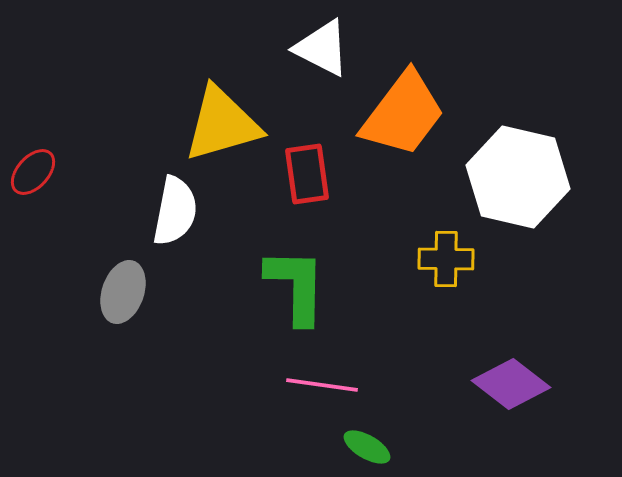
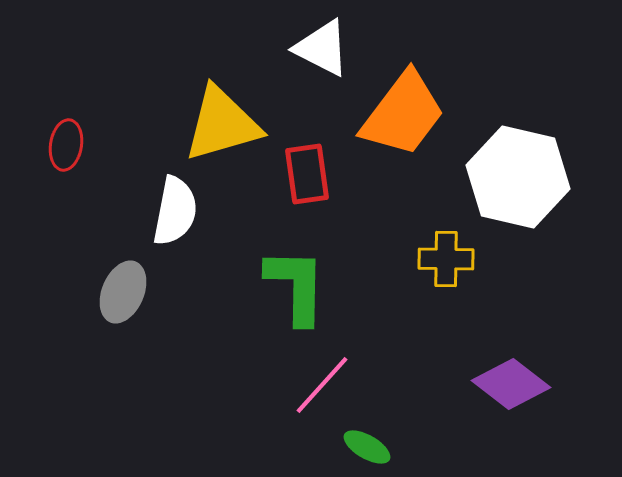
red ellipse: moved 33 px right, 27 px up; rotated 33 degrees counterclockwise
gray ellipse: rotated 4 degrees clockwise
pink line: rotated 56 degrees counterclockwise
